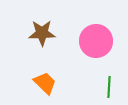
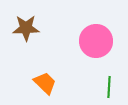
brown star: moved 16 px left, 5 px up
